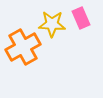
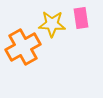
pink rectangle: rotated 15 degrees clockwise
